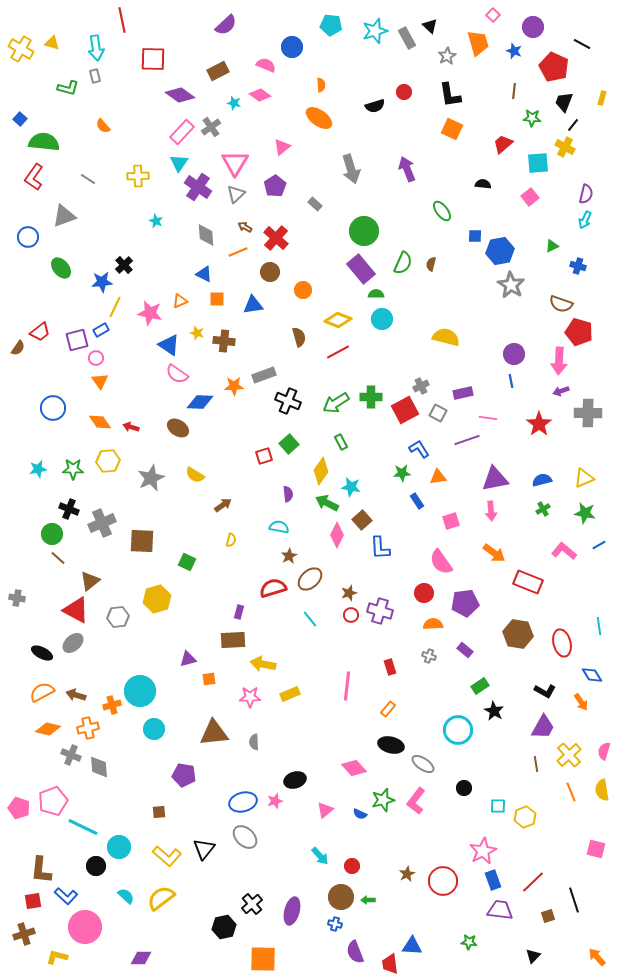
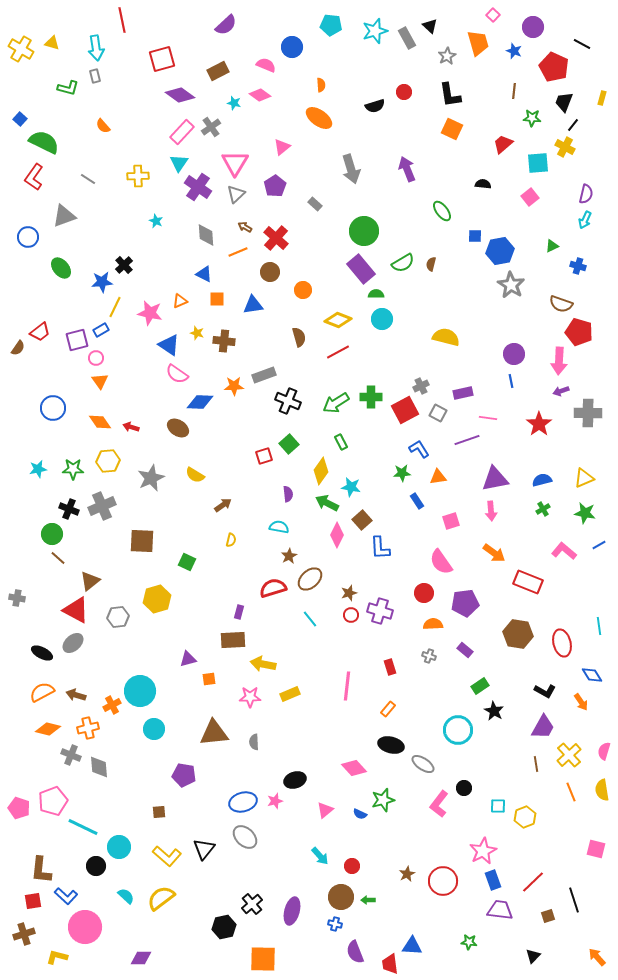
red square at (153, 59): moved 9 px right; rotated 16 degrees counterclockwise
green semicircle at (44, 142): rotated 20 degrees clockwise
green semicircle at (403, 263): rotated 35 degrees clockwise
gray cross at (102, 523): moved 17 px up
orange cross at (112, 705): rotated 12 degrees counterclockwise
pink L-shape at (416, 801): moved 23 px right, 3 px down
